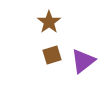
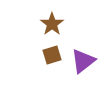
brown star: moved 3 px right, 2 px down
